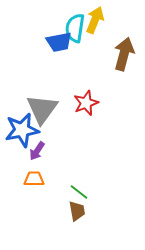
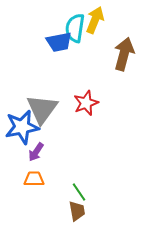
blue star: moved 3 px up
purple arrow: moved 1 px left, 1 px down
green line: rotated 18 degrees clockwise
